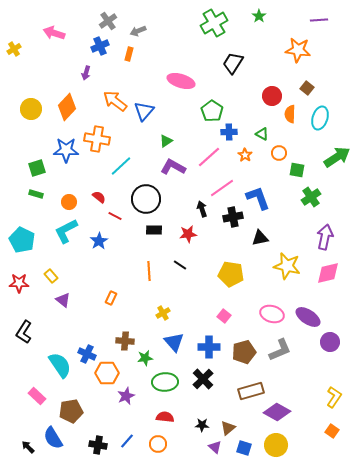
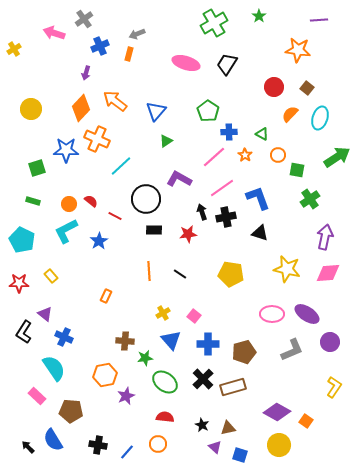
gray cross at (108, 21): moved 24 px left, 2 px up
gray arrow at (138, 31): moved 1 px left, 3 px down
black trapezoid at (233, 63): moved 6 px left, 1 px down
pink ellipse at (181, 81): moved 5 px right, 18 px up
red circle at (272, 96): moved 2 px right, 9 px up
orange diamond at (67, 107): moved 14 px right, 1 px down
blue triangle at (144, 111): moved 12 px right
green pentagon at (212, 111): moved 4 px left
orange semicircle at (290, 114): rotated 42 degrees clockwise
orange cross at (97, 139): rotated 15 degrees clockwise
orange circle at (279, 153): moved 1 px left, 2 px down
pink line at (209, 157): moved 5 px right
purple L-shape at (173, 167): moved 6 px right, 12 px down
green rectangle at (36, 194): moved 3 px left, 7 px down
red semicircle at (99, 197): moved 8 px left, 4 px down
green cross at (311, 197): moved 1 px left, 2 px down
orange circle at (69, 202): moved 2 px down
black arrow at (202, 209): moved 3 px down
black cross at (233, 217): moved 7 px left
black triangle at (260, 238): moved 5 px up; rotated 30 degrees clockwise
black line at (180, 265): moved 9 px down
yellow star at (287, 266): moved 3 px down
pink diamond at (328, 273): rotated 10 degrees clockwise
orange rectangle at (111, 298): moved 5 px left, 2 px up
purple triangle at (63, 300): moved 18 px left, 14 px down
pink ellipse at (272, 314): rotated 15 degrees counterclockwise
pink square at (224, 316): moved 30 px left
purple ellipse at (308, 317): moved 1 px left, 3 px up
blue triangle at (174, 342): moved 3 px left, 2 px up
blue cross at (209, 347): moved 1 px left, 3 px up
gray L-shape at (280, 350): moved 12 px right
blue cross at (87, 354): moved 23 px left, 17 px up
cyan semicircle at (60, 365): moved 6 px left, 3 px down
orange hexagon at (107, 373): moved 2 px left, 2 px down; rotated 10 degrees counterclockwise
green ellipse at (165, 382): rotated 40 degrees clockwise
brown rectangle at (251, 391): moved 18 px left, 4 px up
yellow L-shape at (334, 397): moved 10 px up
brown pentagon at (71, 411): rotated 15 degrees clockwise
black star at (202, 425): rotated 24 degrees clockwise
brown triangle at (228, 428): rotated 28 degrees clockwise
orange square at (332, 431): moved 26 px left, 10 px up
blue semicircle at (53, 438): moved 2 px down
blue line at (127, 441): moved 11 px down
yellow circle at (276, 445): moved 3 px right
blue square at (244, 448): moved 4 px left, 7 px down
